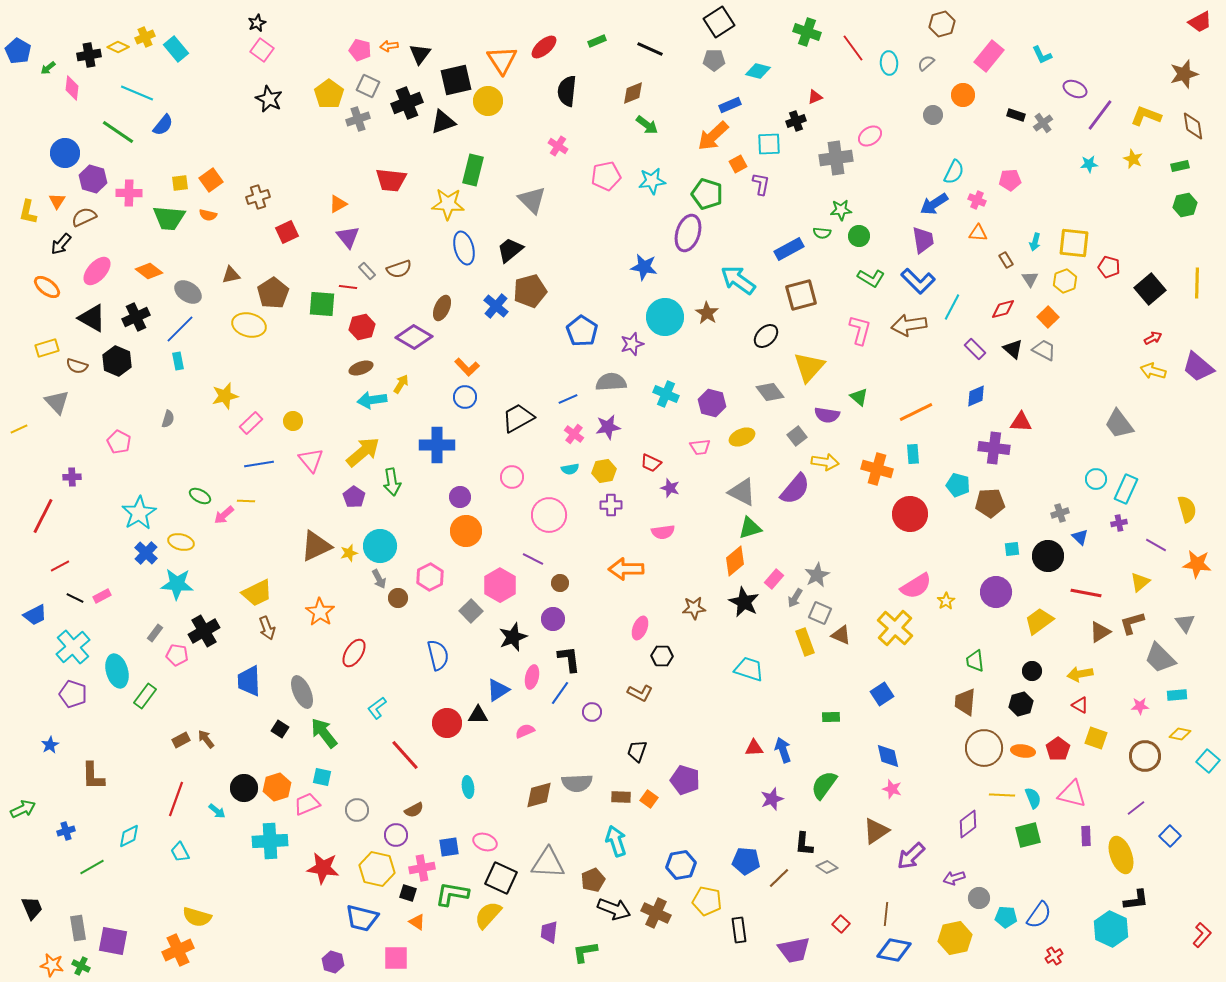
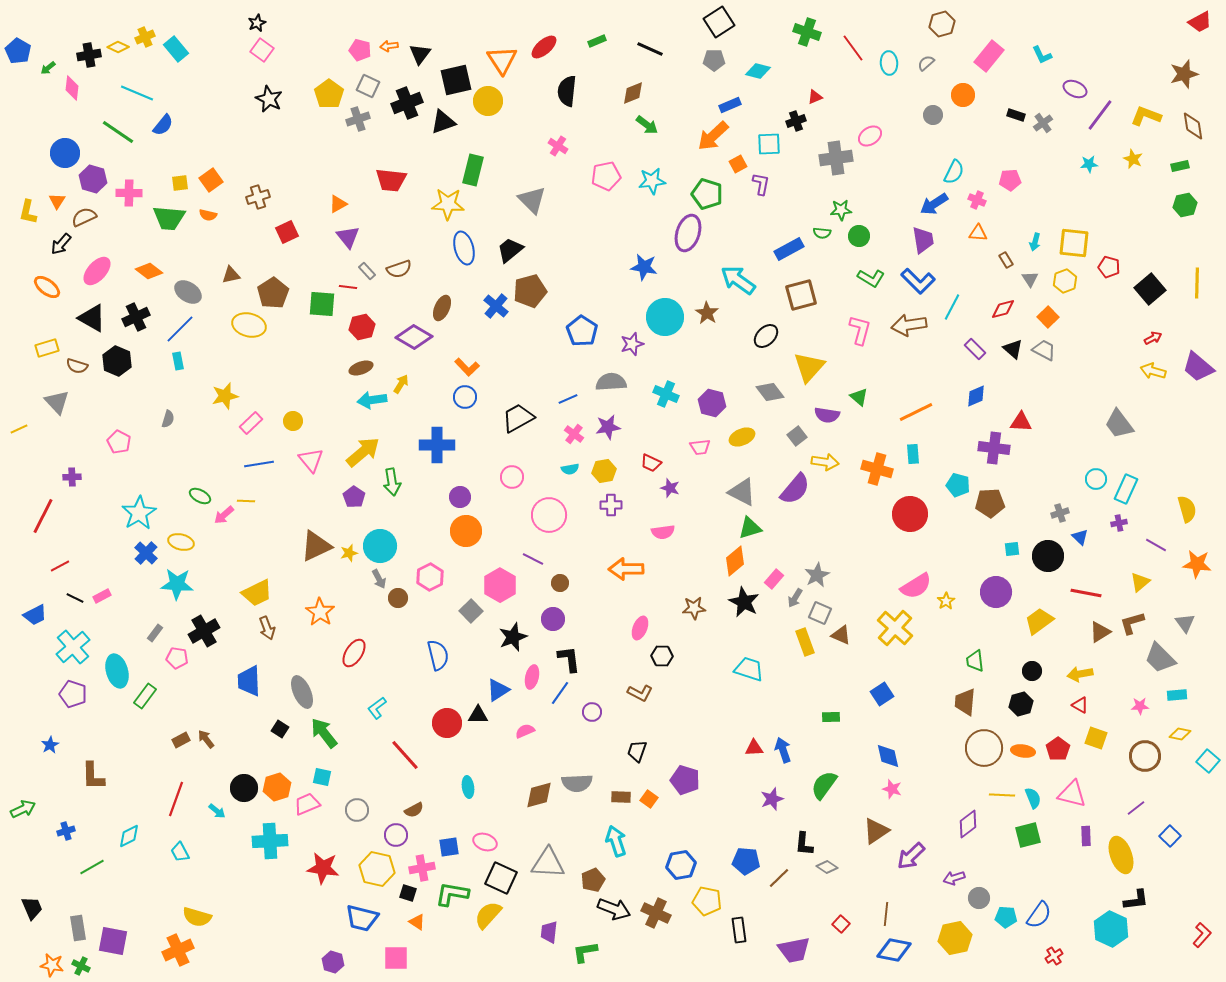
pink pentagon at (177, 655): moved 3 px down
